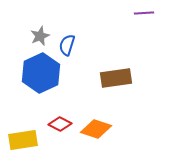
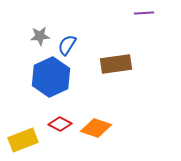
gray star: rotated 18 degrees clockwise
blue semicircle: rotated 15 degrees clockwise
blue hexagon: moved 10 px right, 4 px down
brown rectangle: moved 14 px up
orange diamond: moved 1 px up
yellow rectangle: rotated 12 degrees counterclockwise
